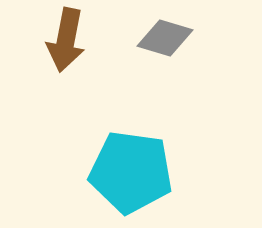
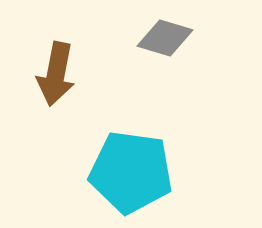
brown arrow: moved 10 px left, 34 px down
